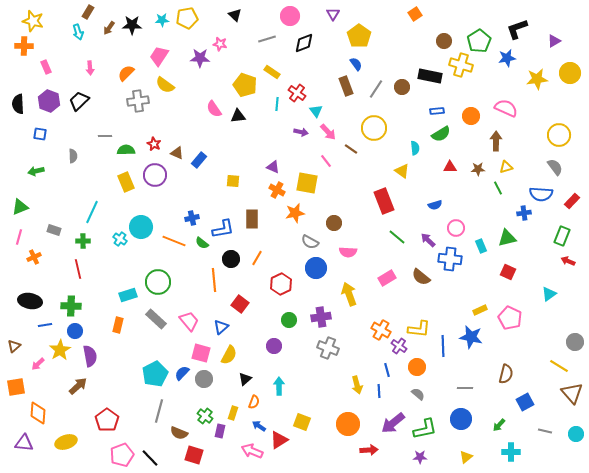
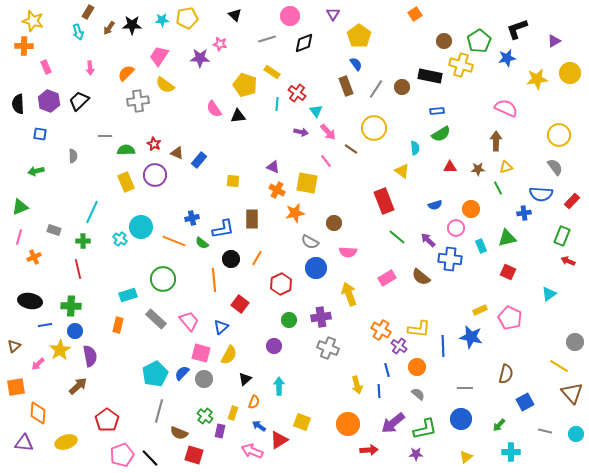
orange circle at (471, 116): moved 93 px down
green circle at (158, 282): moved 5 px right, 3 px up
purple star at (420, 457): moved 4 px left, 3 px up
